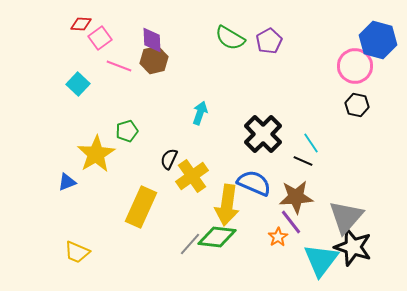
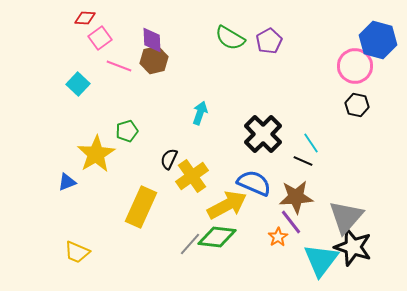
red diamond: moved 4 px right, 6 px up
yellow arrow: rotated 126 degrees counterclockwise
